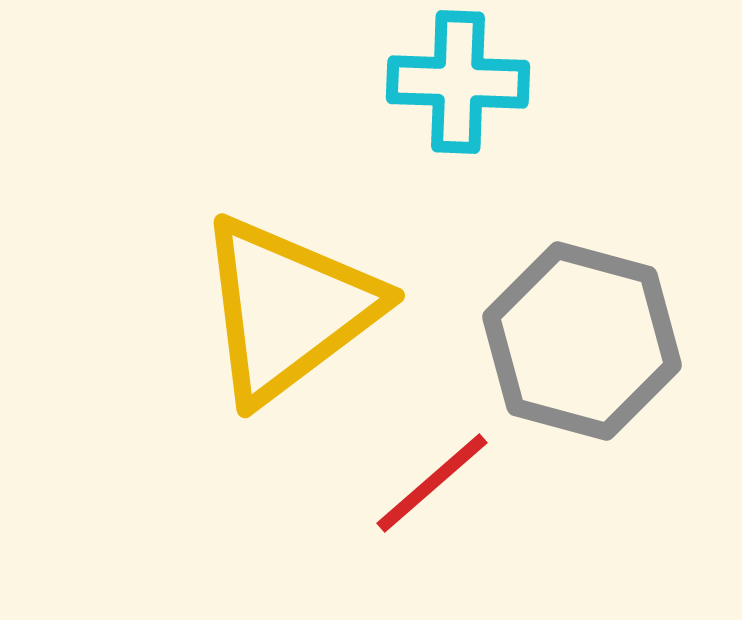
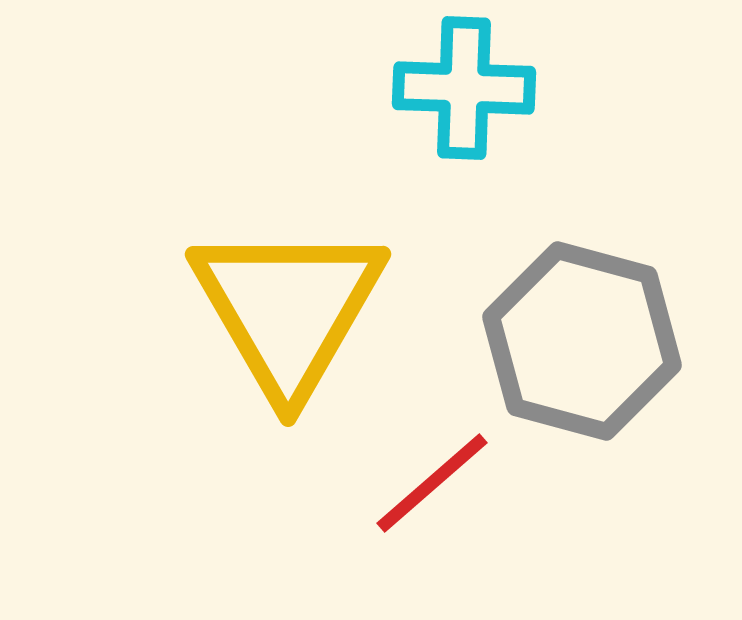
cyan cross: moved 6 px right, 6 px down
yellow triangle: rotated 23 degrees counterclockwise
